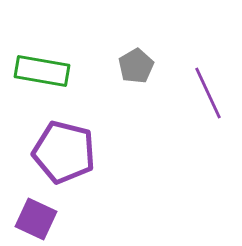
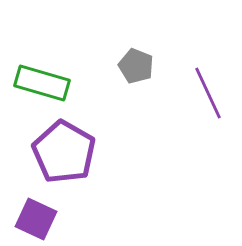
gray pentagon: rotated 20 degrees counterclockwise
green rectangle: moved 12 px down; rotated 6 degrees clockwise
purple pentagon: rotated 16 degrees clockwise
